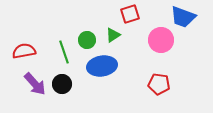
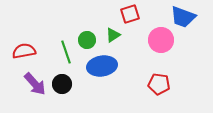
green line: moved 2 px right
